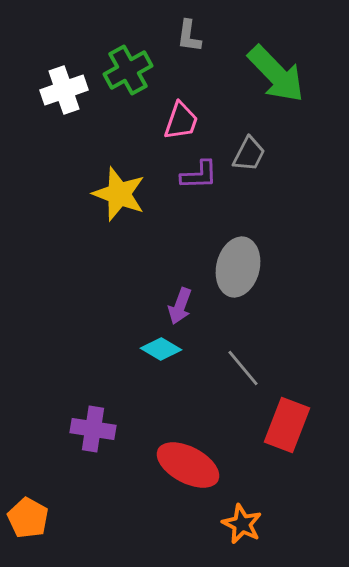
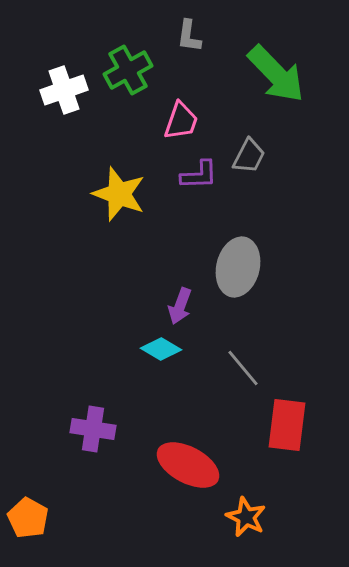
gray trapezoid: moved 2 px down
red rectangle: rotated 14 degrees counterclockwise
orange star: moved 4 px right, 7 px up
